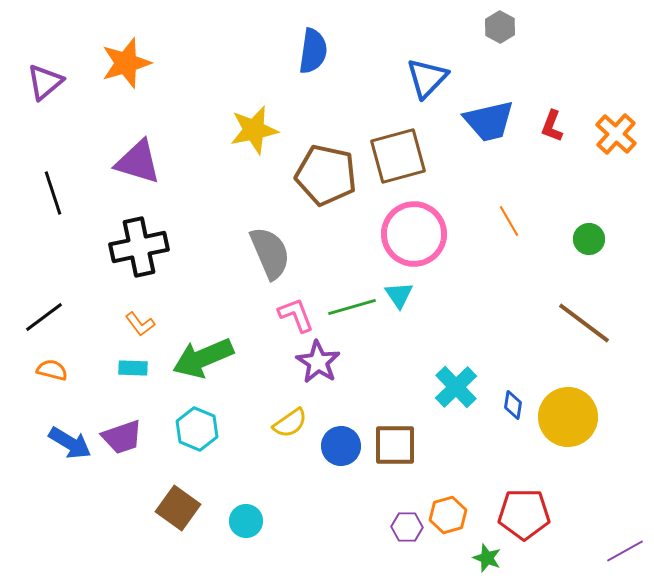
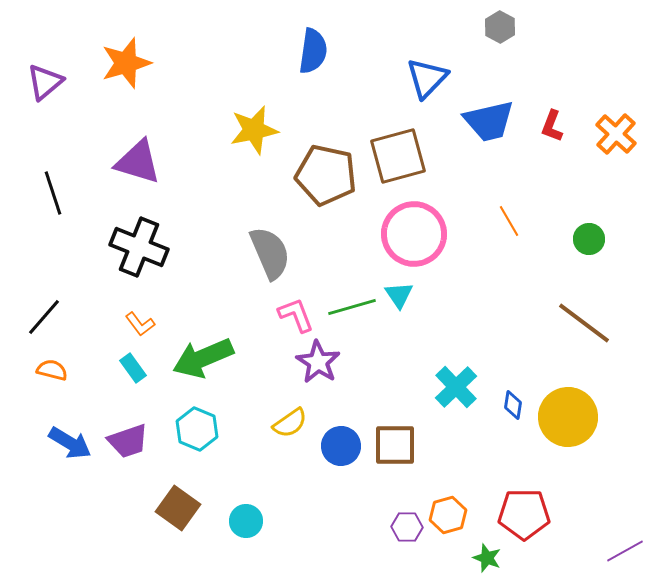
black cross at (139, 247): rotated 34 degrees clockwise
black line at (44, 317): rotated 12 degrees counterclockwise
cyan rectangle at (133, 368): rotated 52 degrees clockwise
purple trapezoid at (122, 437): moved 6 px right, 4 px down
